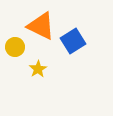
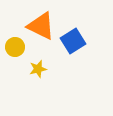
yellow star: rotated 18 degrees clockwise
